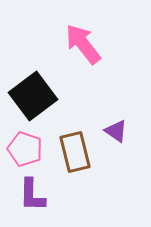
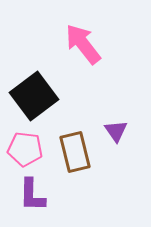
black square: moved 1 px right
purple triangle: rotated 20 degrees clockwise
pink pentagon: rotated 12 degrees counterclockwise
